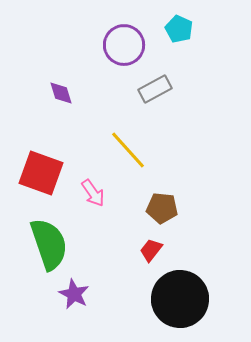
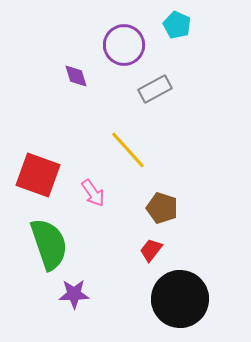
cyan pentagon: moved 2 px left, 4 px up
purple diamond: moved 15 px right, 17 px up
red square: moved 3 px left, 2 px down
brown pentagon: rotated 12 degrees clockwise
purple star: rotated 28 degrees counterclockwise
